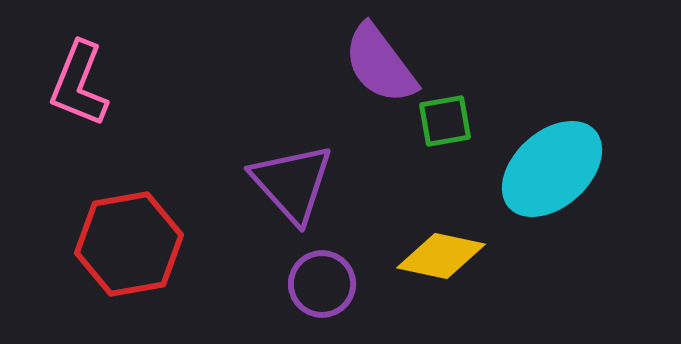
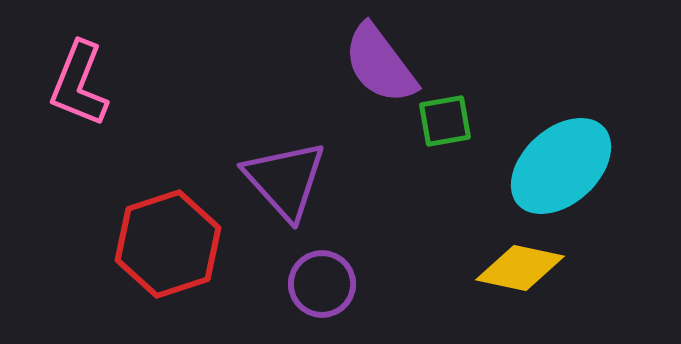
cyan ellipse: moved 9 px right, 3 px up
purple triangle: moved 7 px left, 3 px up
red hexagon: moved 39 px right; rotated 8 degrees counterclockwise
yellow diamond: moved 79 px right, 12 px down
